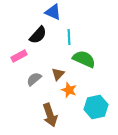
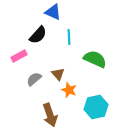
green semicircle: moved 11 px right
brown triangle: rotated 24 degrees counterclockwise
